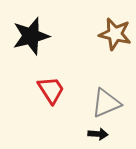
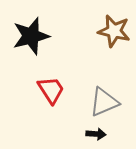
brown star: moved 1 px left, 3 px up
gray triangle: moved 2 px left, 1 px up
black arrow: moved 2 px left
